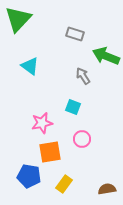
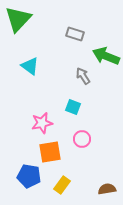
yellow rectangle: moved 2 px left, 1 px down
